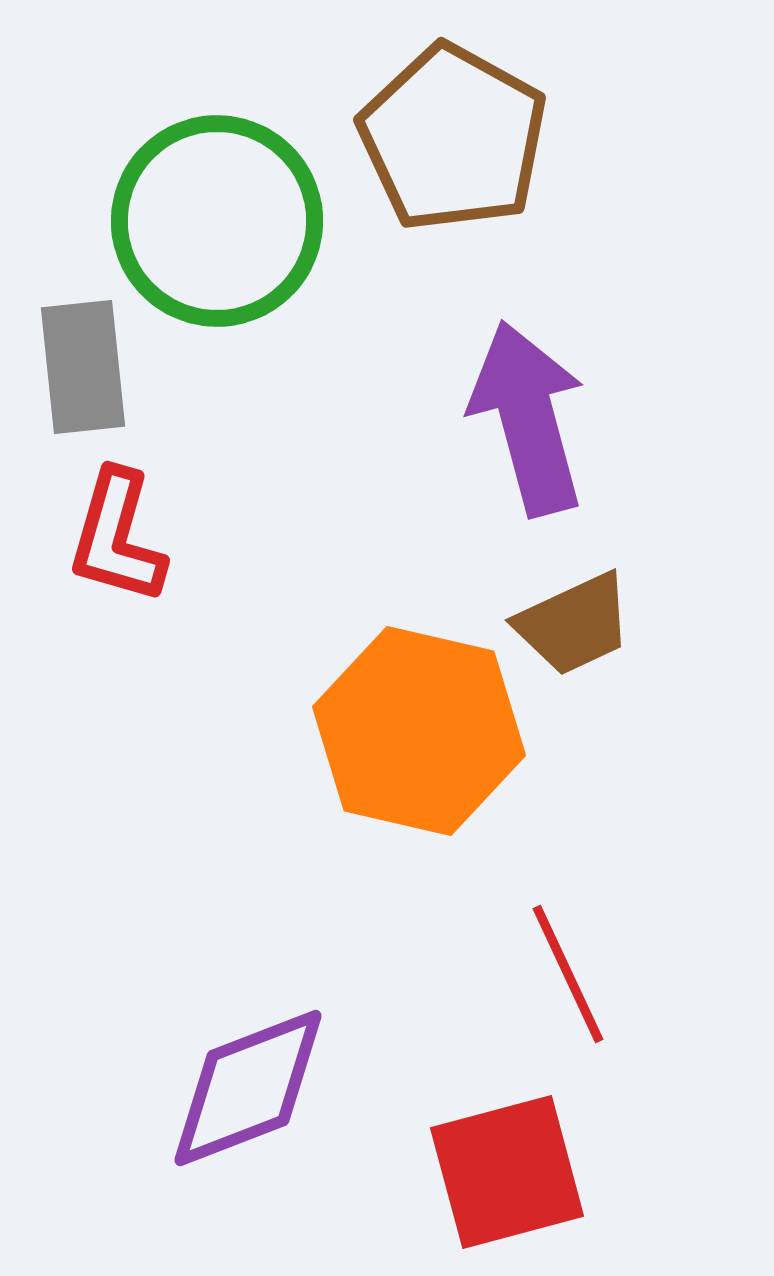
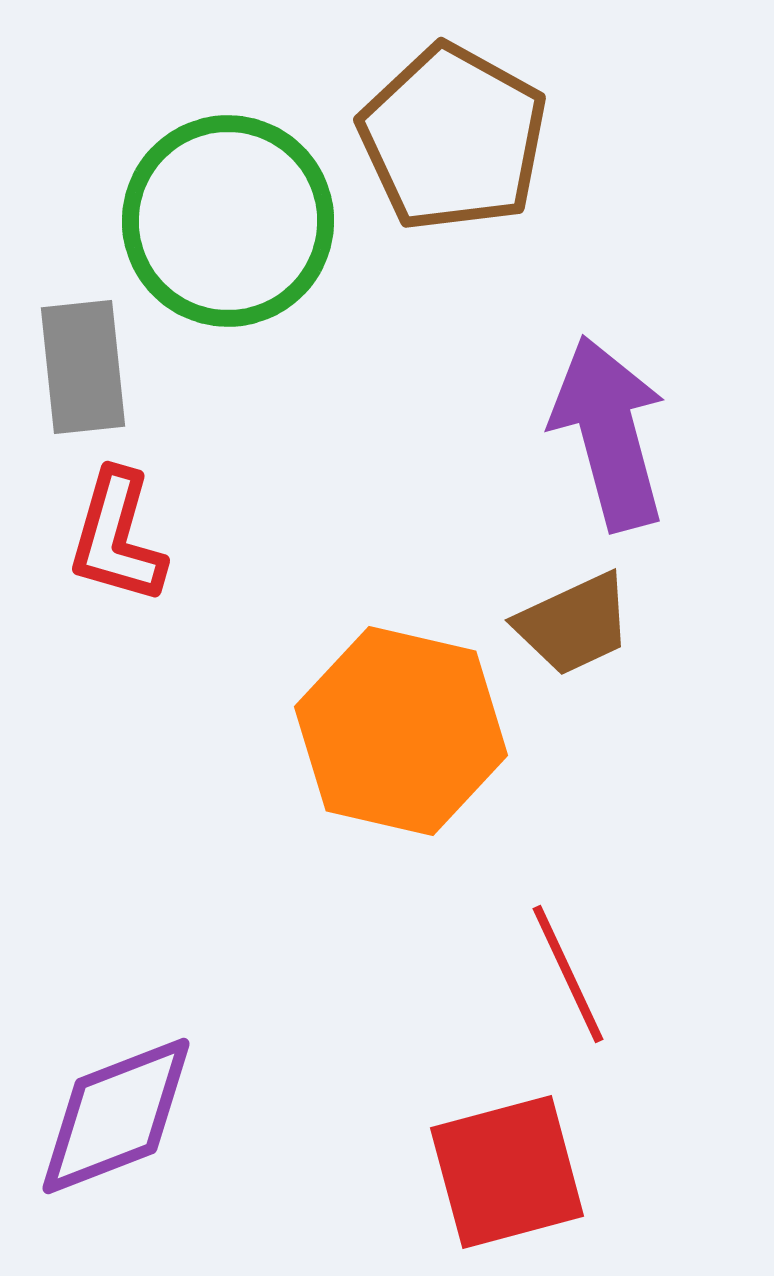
green circle: moved 11 px right
purple arrow: moved 81 px right, 15 px down
orange hexagon: moved 18 px left
purple diamond: moved 132 px left, 28 px down
